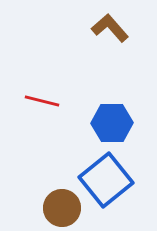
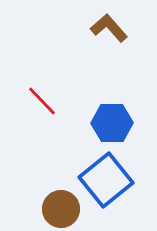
brown L-shape: moved 1 px left
red line: rotated 32 degrees clockwise
brown circle: moved 1 px left, 1 px down
